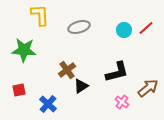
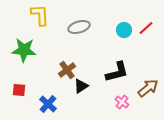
red square: rotated 16 degrees clockwise
